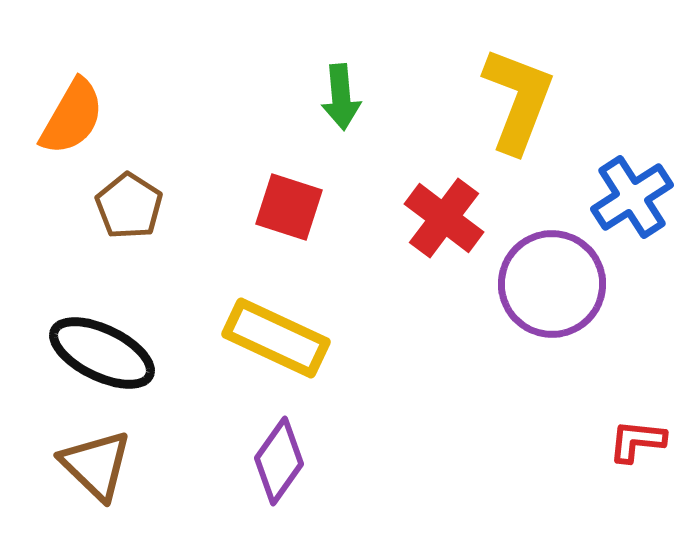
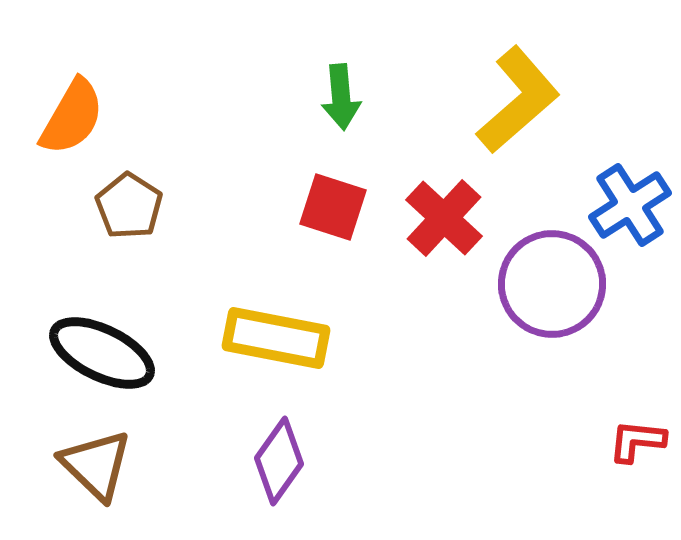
yellow L-shape: rotated 28 degrees clockwise
blue cross: moved 2 px left, 8 px down
red square: moved 44 px right
red cross: rotated 6 degrees clockwise
yellow rectangle: rotated 14 degrees counterclockwise
